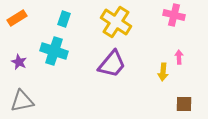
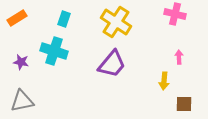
pink cross: moved 1 px right, 1 px up
purple star: moved 2 px right; rotated 14 degrees counterclockwise
yellow arrow: moved 1 px right, 9 px down
